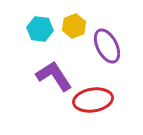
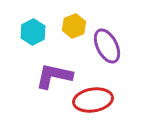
cyan hexagon: moved 7 px left, 3 px down; rotated 25 degrees clockwise
purple L-shape: rotated 45 degrees counterclockwise
